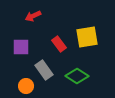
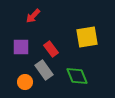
red arrow: rotated 21 degrees counterclockwise
red rectangle: moved 8 px left, 5 px down
green diamond: rotated 35 degrees clockwise
orange circle: moved 1 px left, 4 px up
